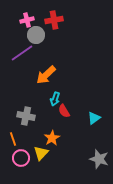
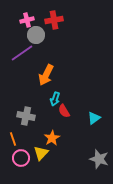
orange arrow: rotated 20 degrees counterclockwise
